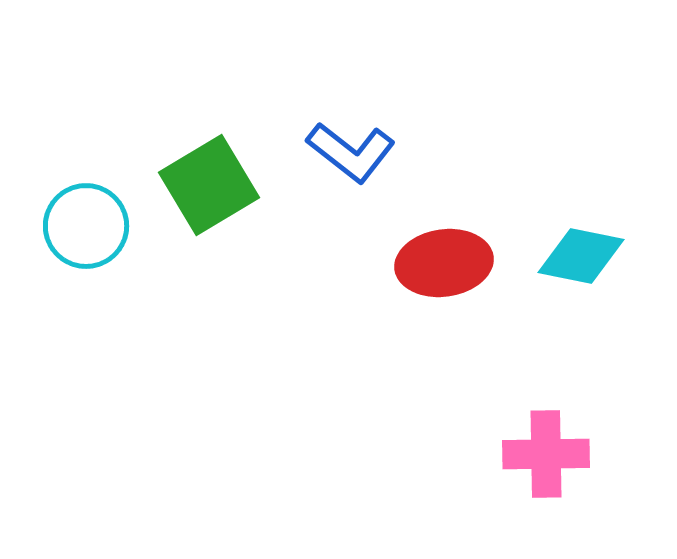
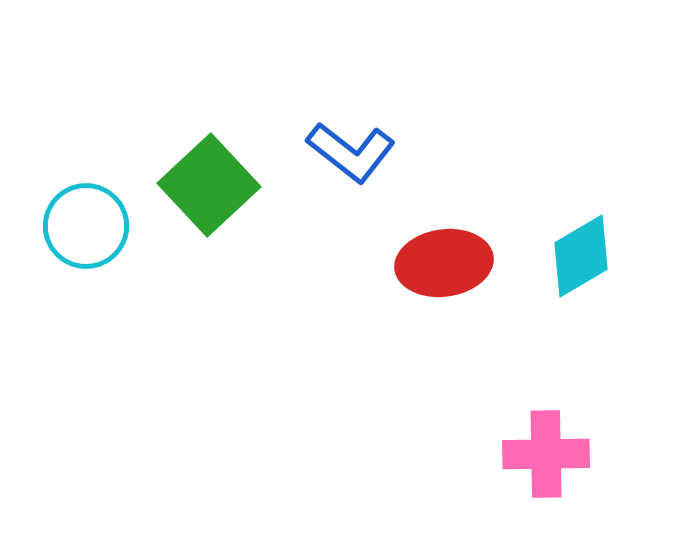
green square: rotated 12 degrees counterclockwise
cyan diamond: rotated 42 degrees counterclockwise
